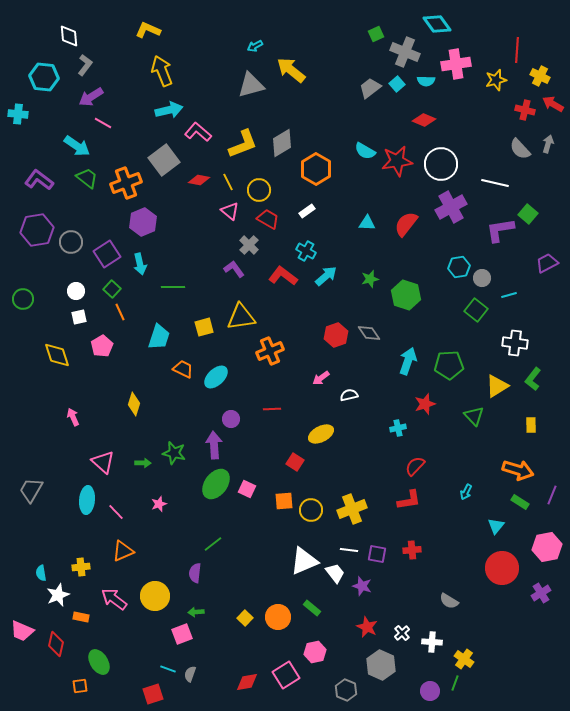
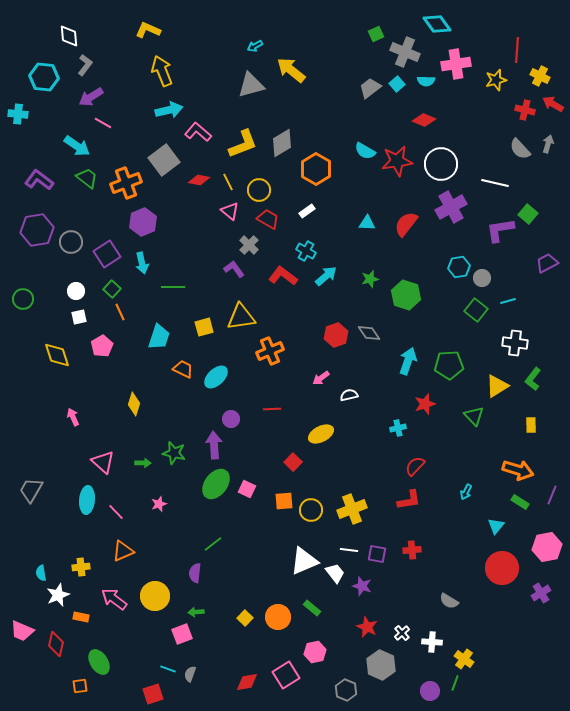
cyan arrow at (140, 264): moved 2 px right, 1 px up
cyan line at (509, 295): moved 1 px left, 6 px down
red square at (295, 462): moved 2 px left; rotated 12 degrees clockwise
